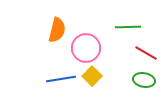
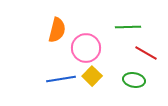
green ellipse: moved 10 px left
